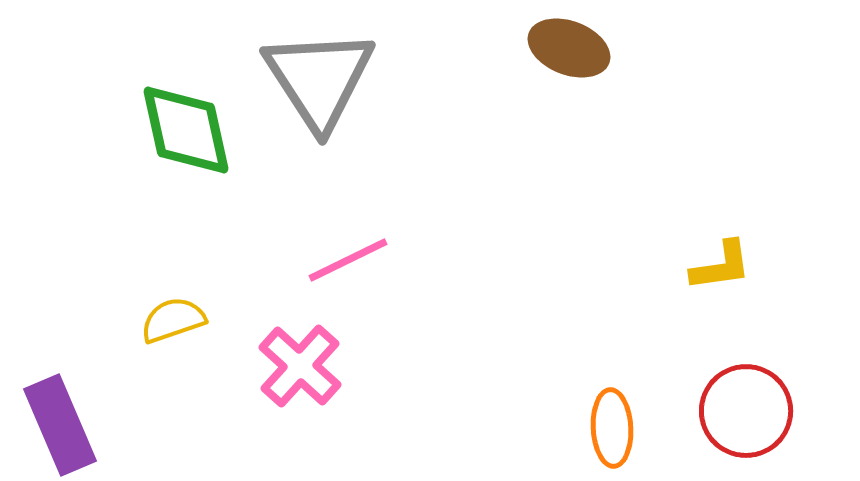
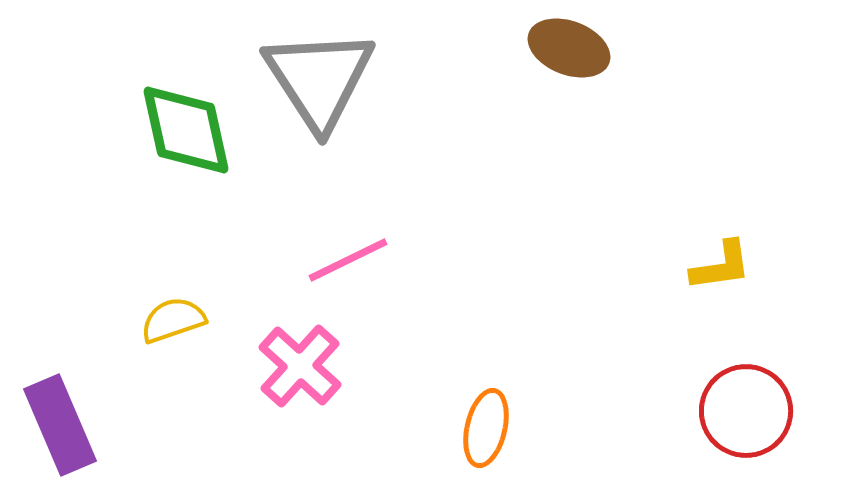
orange ellipse: moved 126 px left; rotated 16 degrees clockwise
